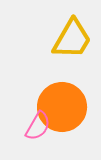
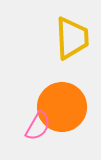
yellow trapezoid: moved 1 px up; rotated 33 degrees counterclockwise
